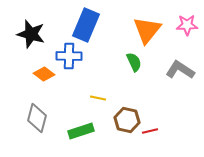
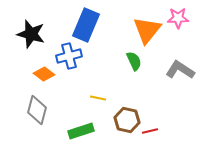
pink star: moved 9 px left, 7 px up
blue cross: rotated 15 degrees counterclockwise
green semicircle: moved 1 px up
gray diamond: moved 8 px up
